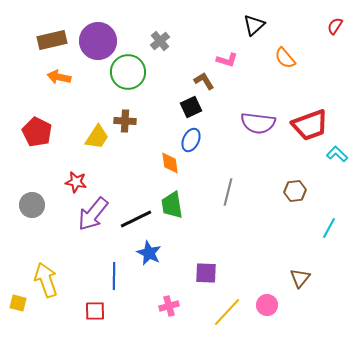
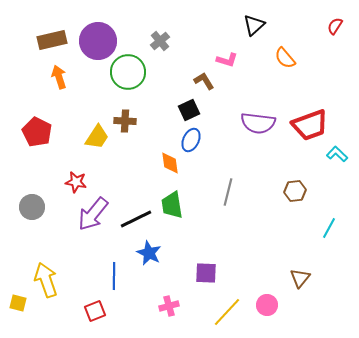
orange arrow: rotated 60 degrees clockwise
black square: moved 2 px left, 3 px down
gray circle: moved 2 px down
red square: rotated 20 degrees counterclockwise
